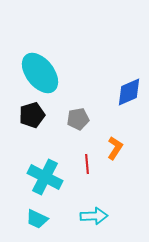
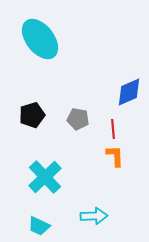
cyan ellipse: moved 34 px up
gray pentagon: rotated 20 degrees clockwise
orange L-shape: moved 8 px down; rotated 35 degrees counterclockwise
red line: moved 26 px right, 35 px up
cyan cross: rotated 20 degrees clockwise
cyan trapezoid: moved 2 px right, 7 px down
